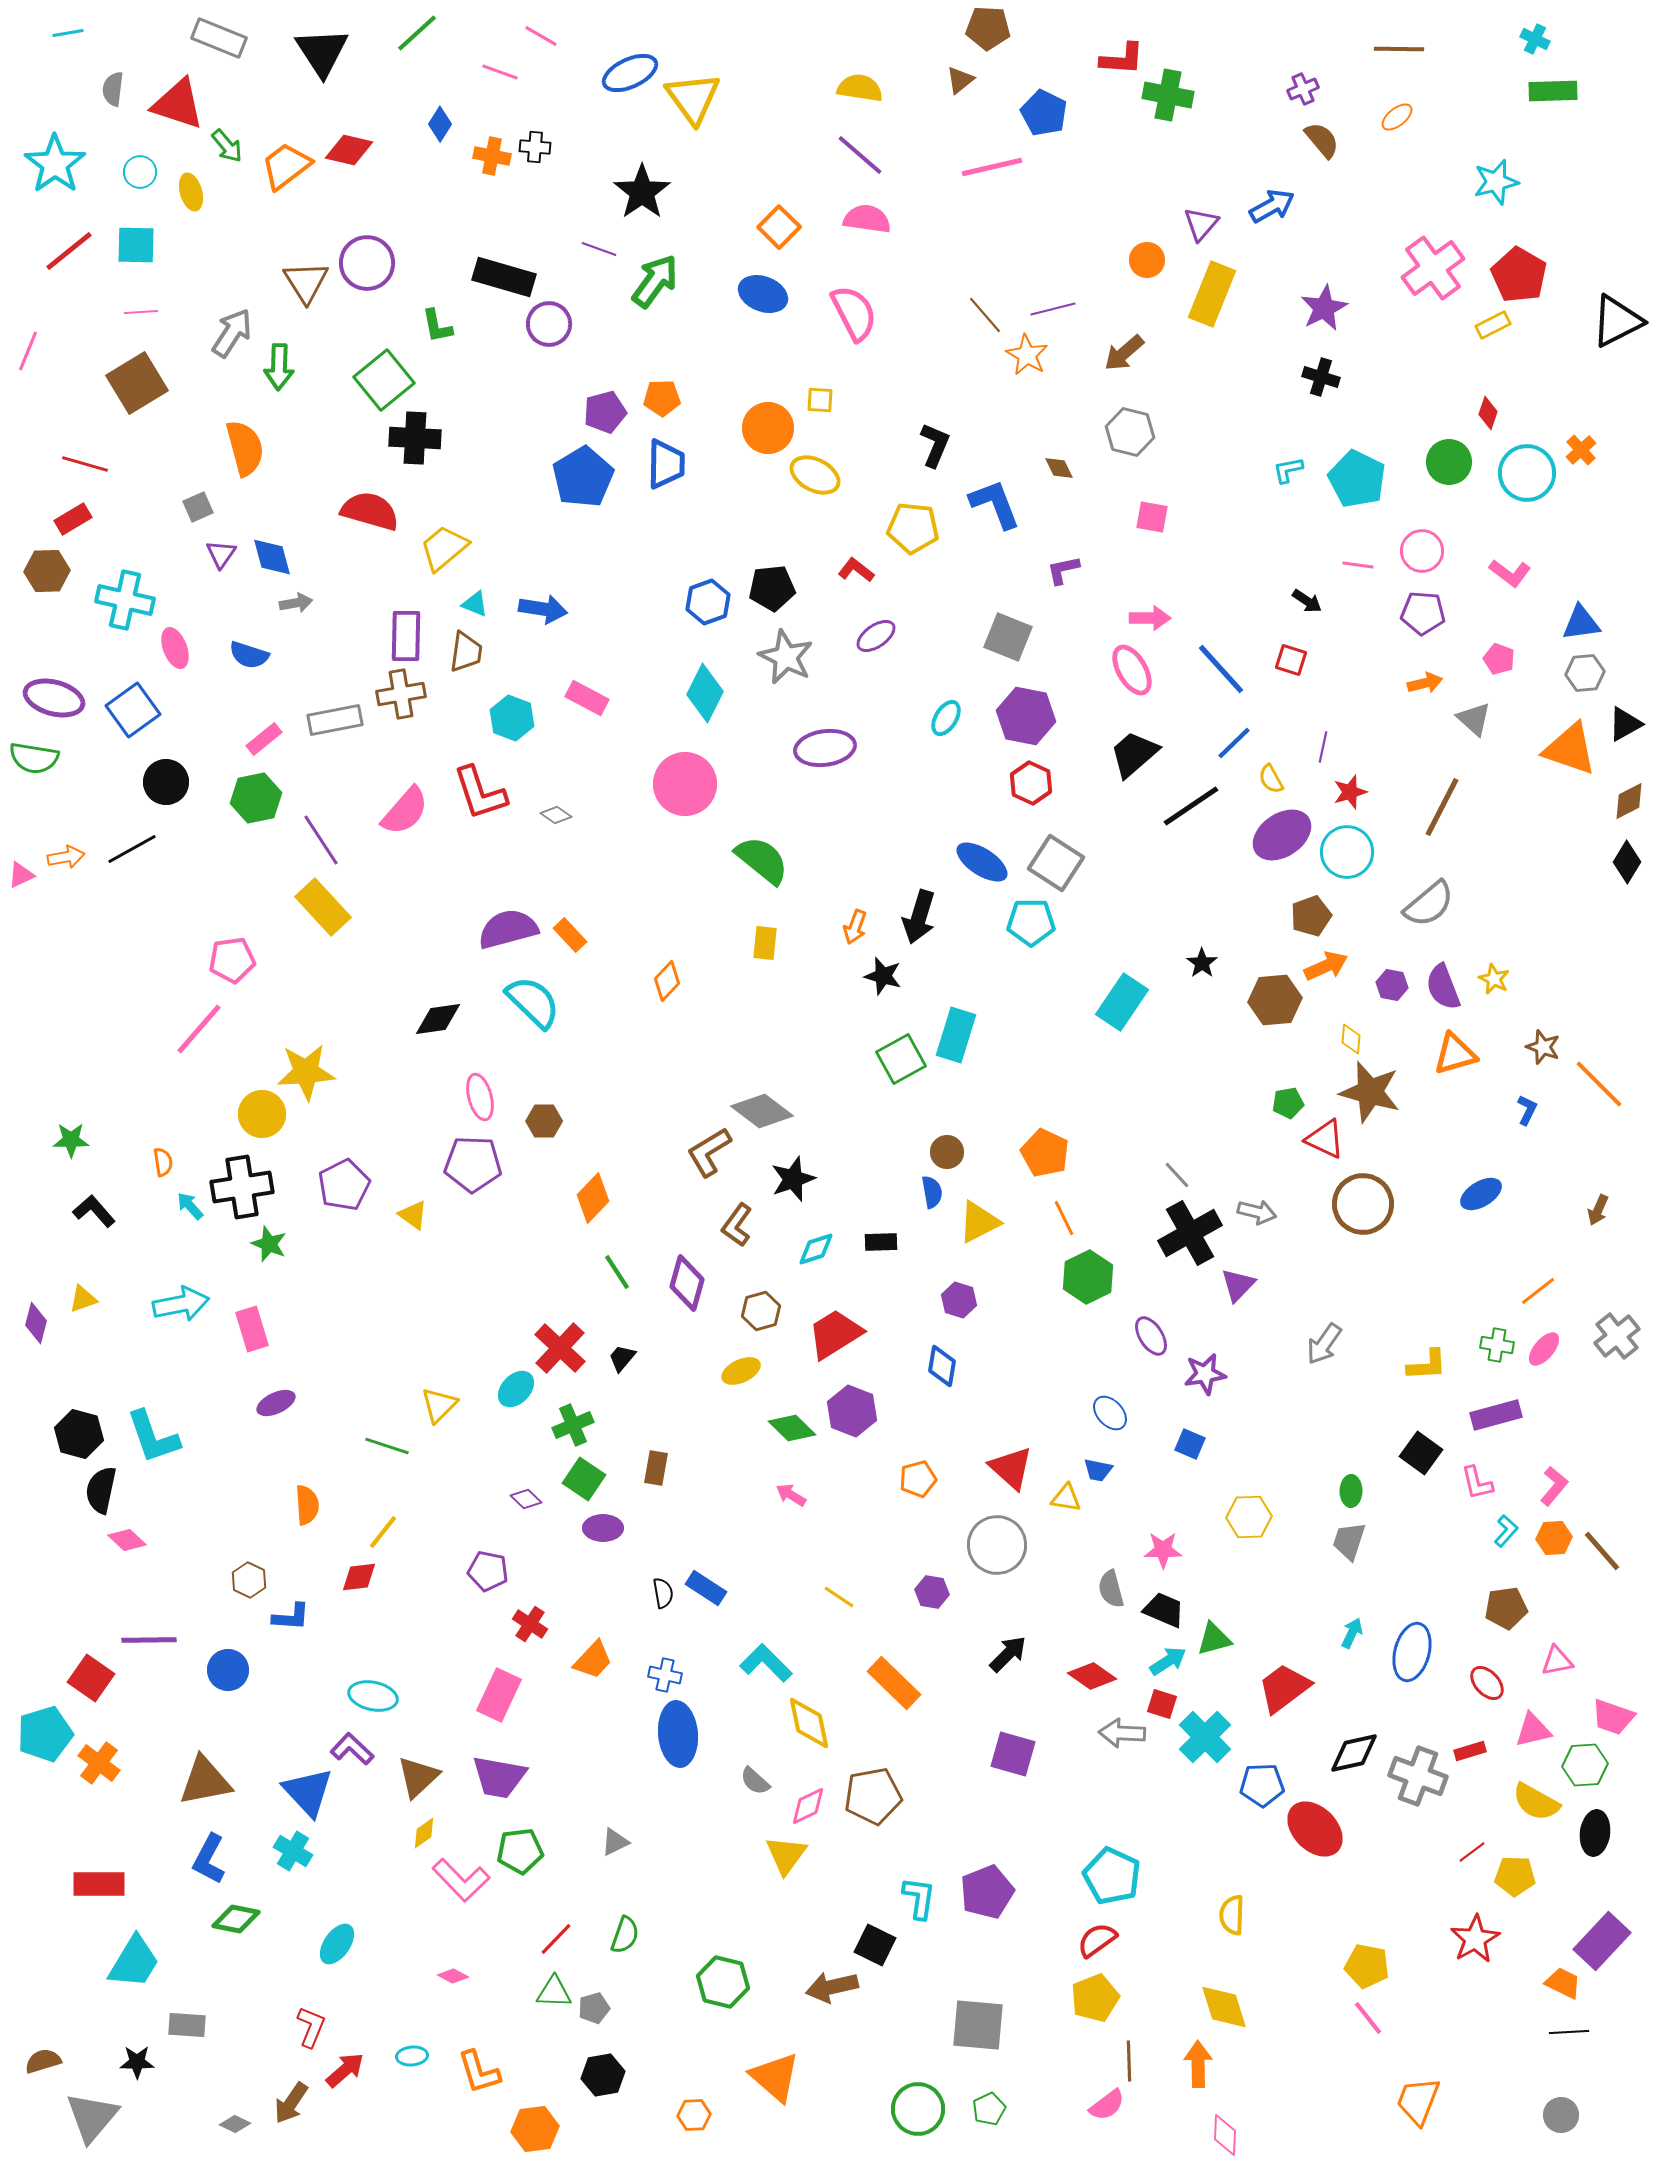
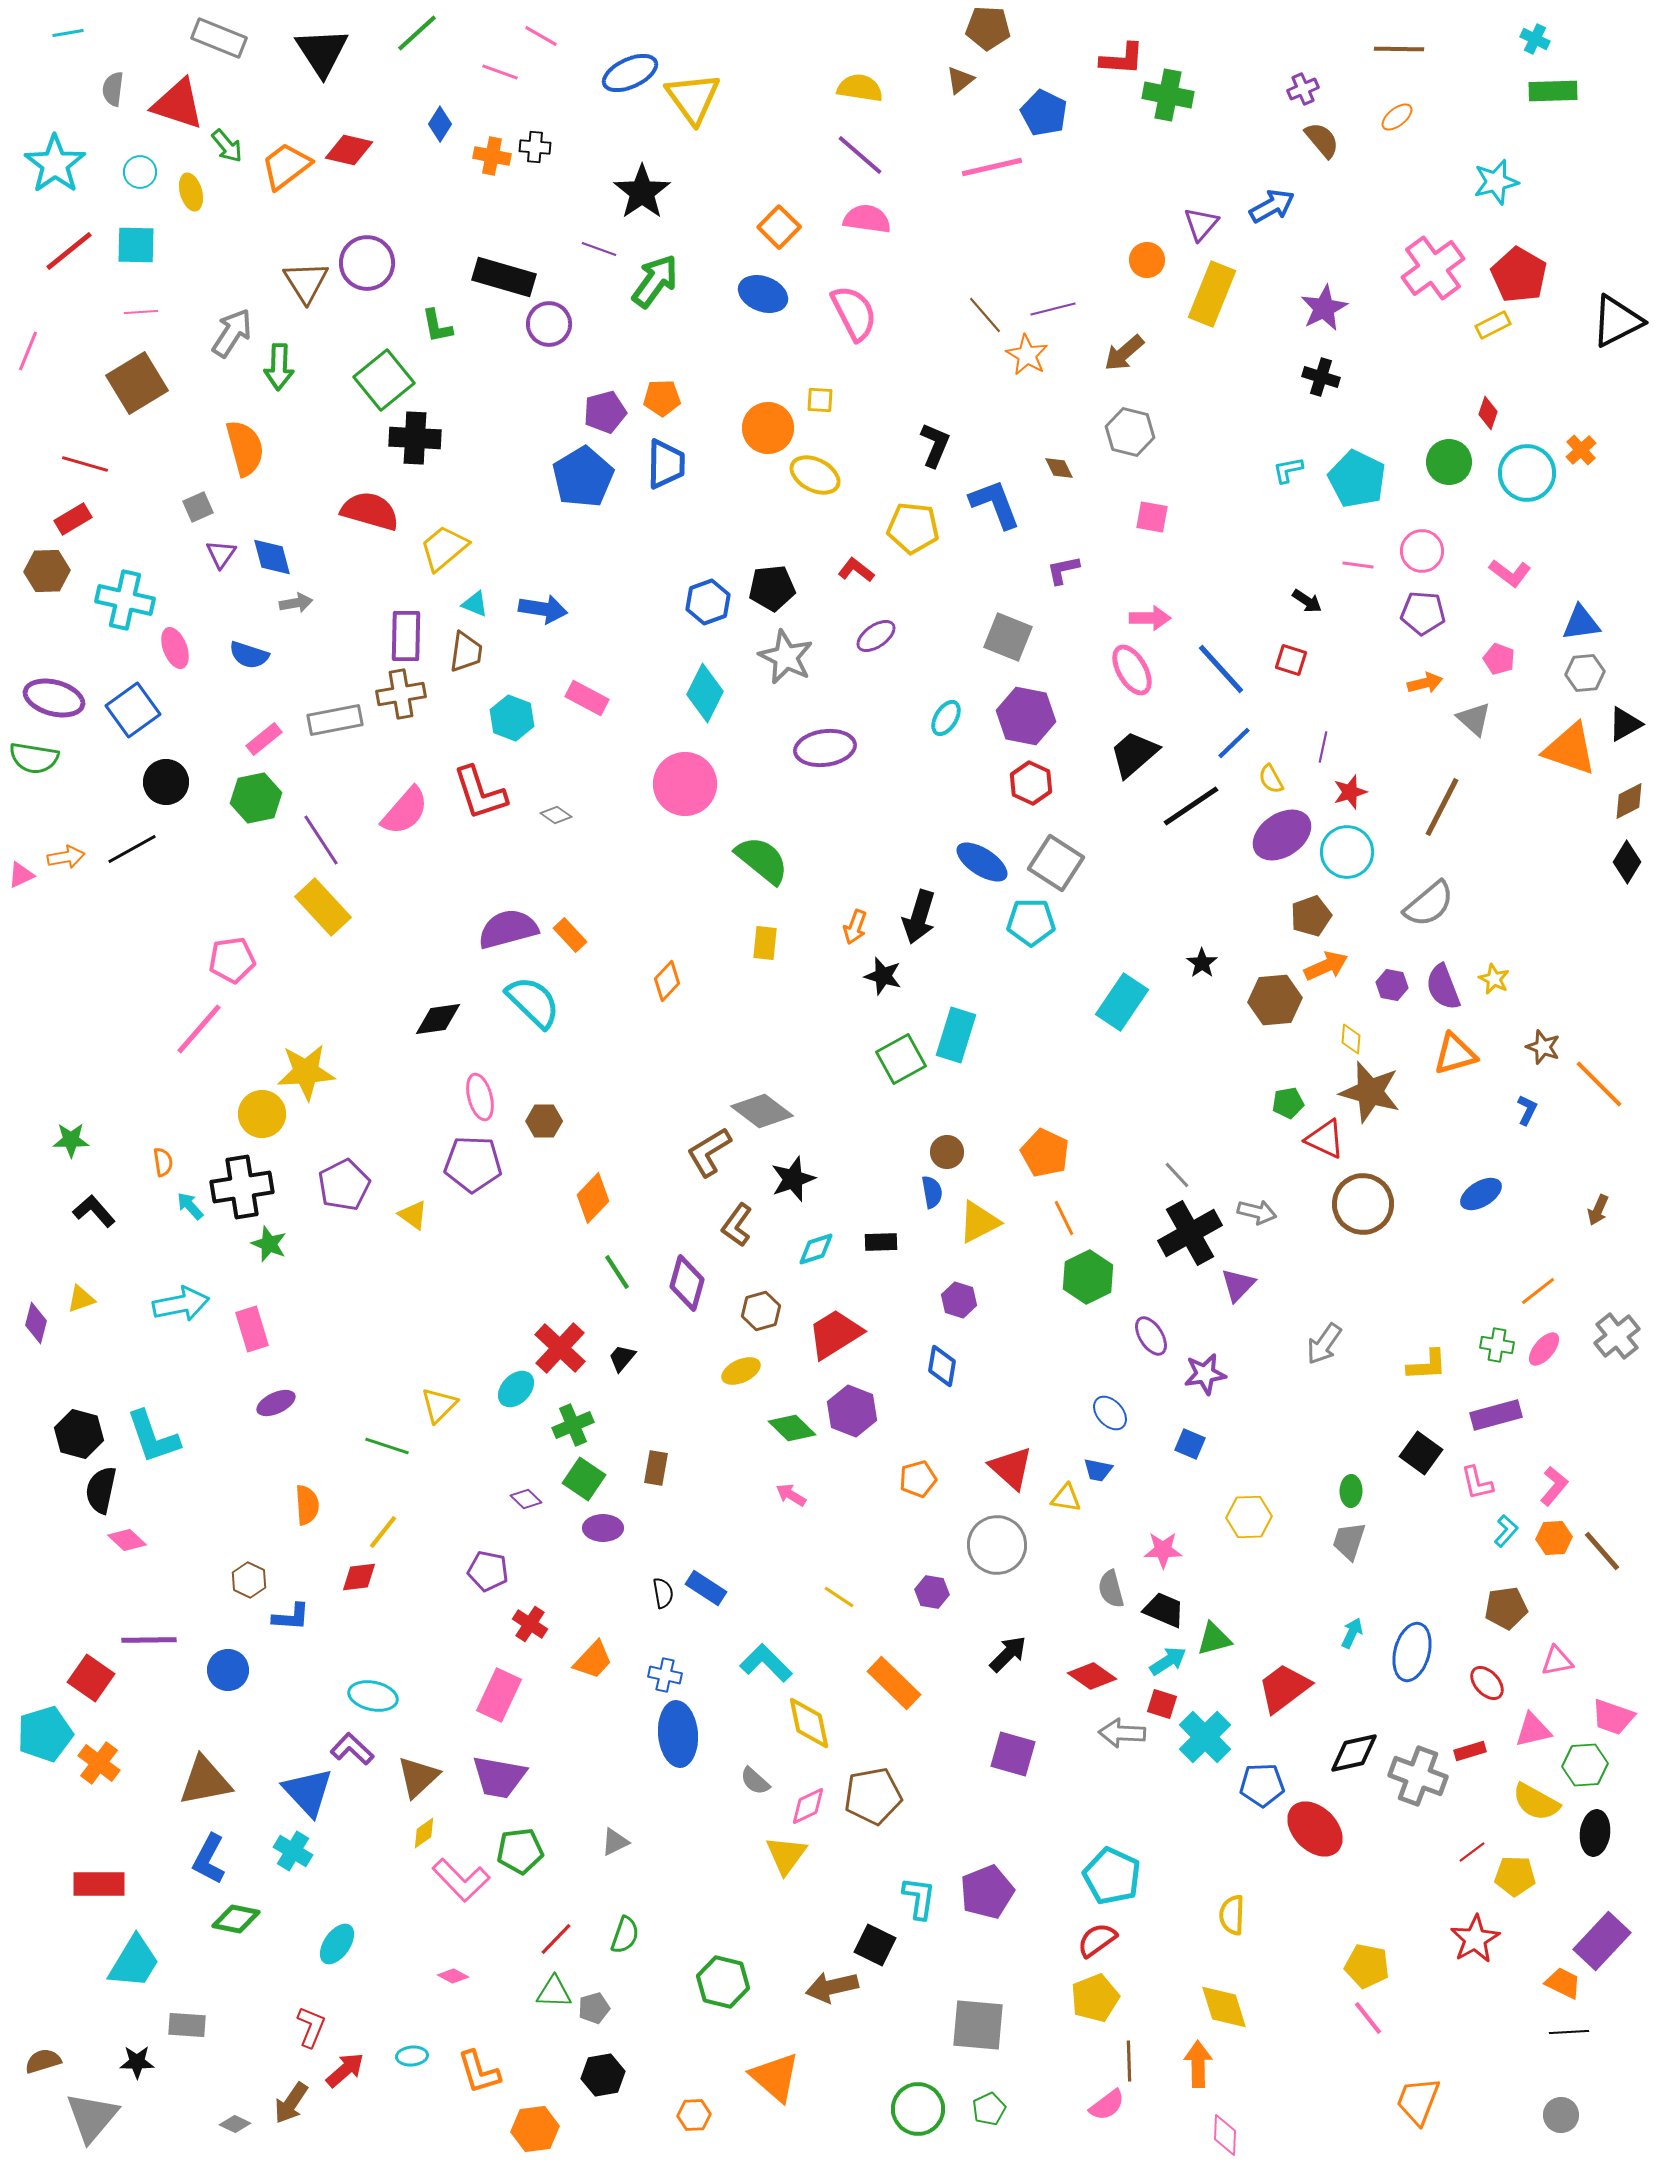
yellow triangle at (83, 1299): moved 2 px left
